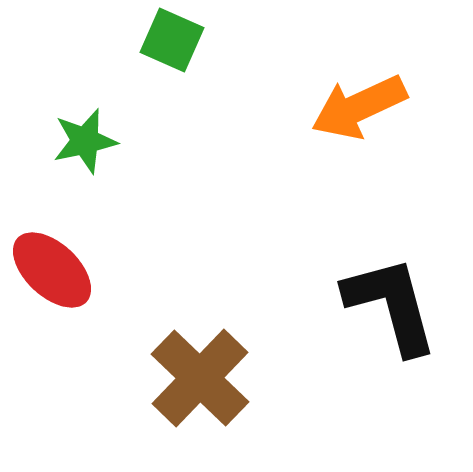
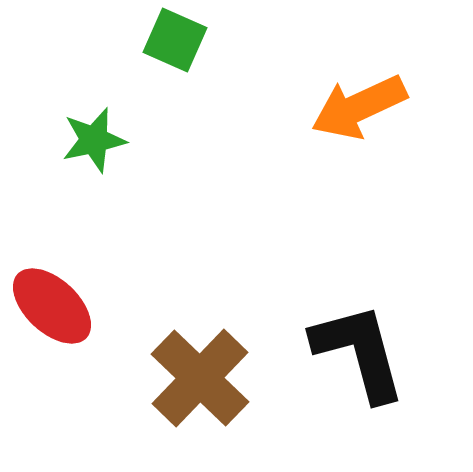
green square: moved 3 px right
green star: moved 9 px right, 1 px up
red ellipse: moved 36 px down
black L-shape: moved 32 px left, 47 px down
